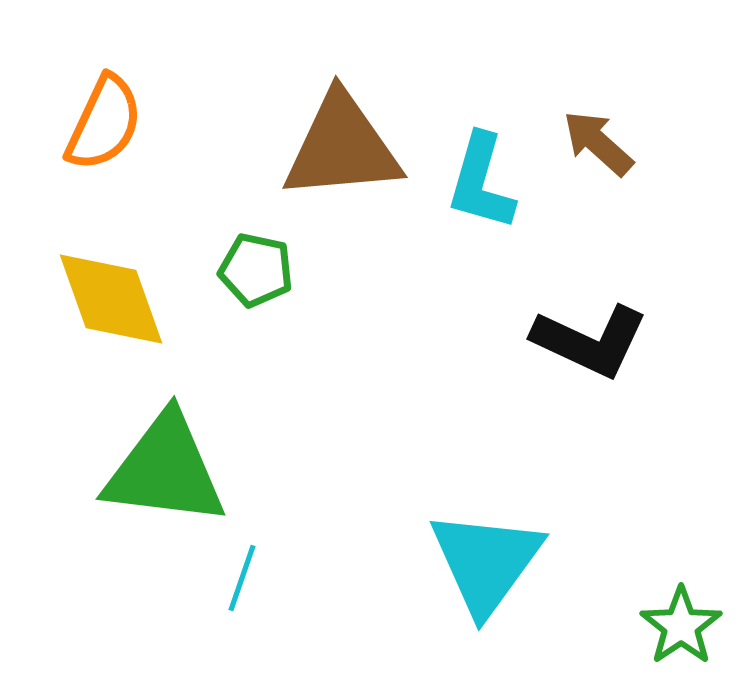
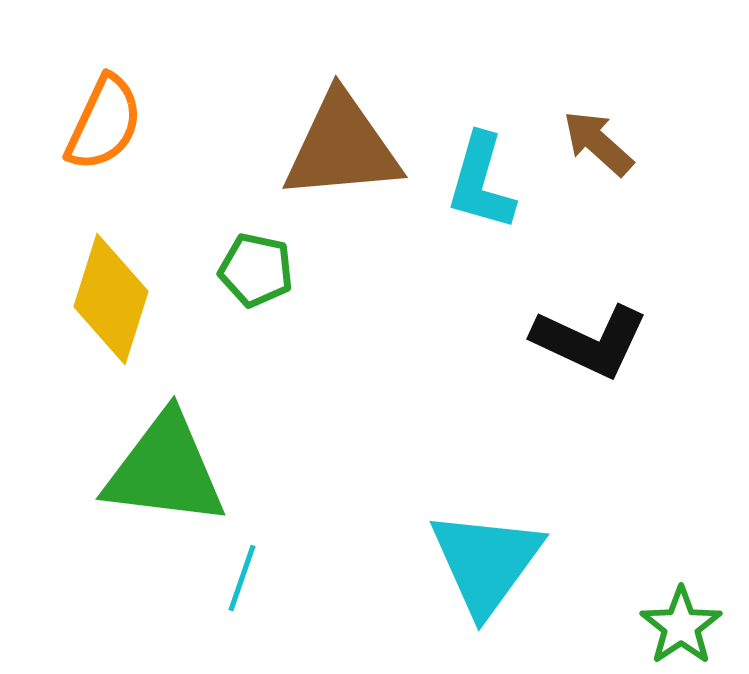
yellow diamond: rotated 37 degrees clockwise
